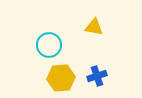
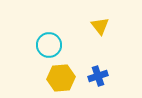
yellow triangle: moved 6 px right, 1 px up; rotated 42 degrees clockwise
blue cross: moved 1 px right
